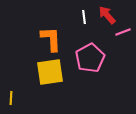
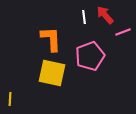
red arrow: moved 2 px left
pink pentagon: moved 2 px up; rotated 8 degrees clockwise
yellow square: moved 2 px right, 1 px down; rotated 20 degrees clockwise
yellow line: moved 1 px left, 1 px down
